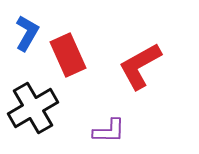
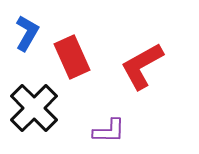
red rectangle: moved 4 px right, 2 px down
red L-shape: moved 2 px right
black cross: moved 1 px right; rotated 15 degrees counterclockwise
